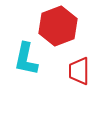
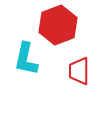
red hexagon: moved 1 px up
